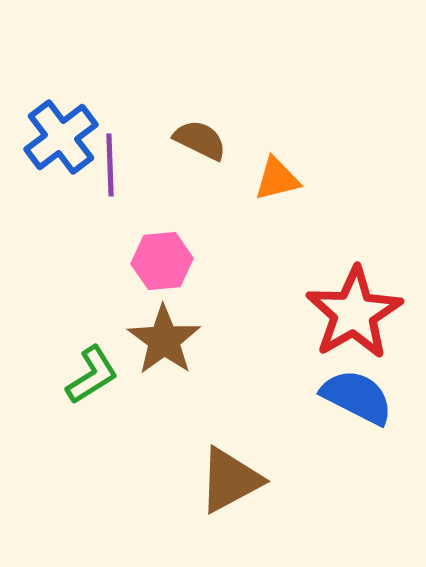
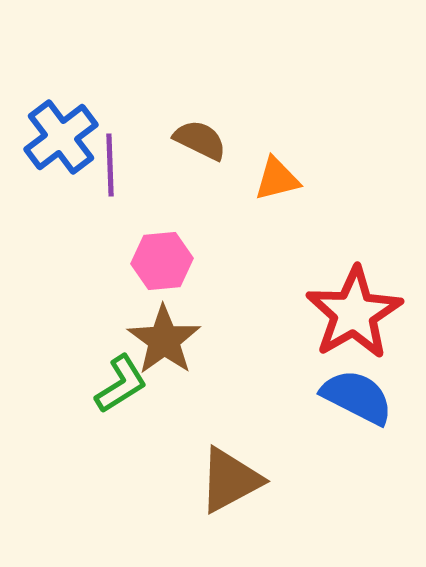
green L-shape: moved 29 px right, 9 px down
